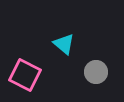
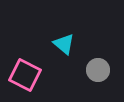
gray circle: moved 2 px right, 2 px up
